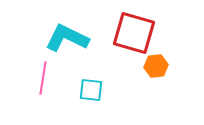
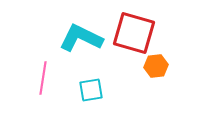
cyan L-shape: moved 14 px right
cyan square: rotated 15 degrees counterclockwise
